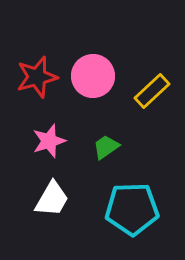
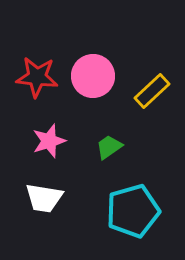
red star: rotated 21 degrees clockwise
green trapezoid: moved 3 px right
white trapezoid: moved 8 px left, 1 px up; rotated 69 degrees clockwise
cyan pentagon: moved 1 px right, 2 px down; rotated 14 degrees counterclockwise
